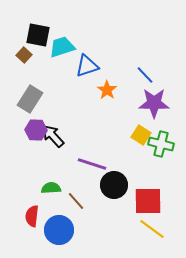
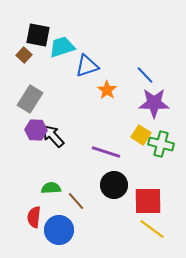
purple line: moved 14 px right, 12 px up
red semicircle: moved 2 px right, 1 px down
